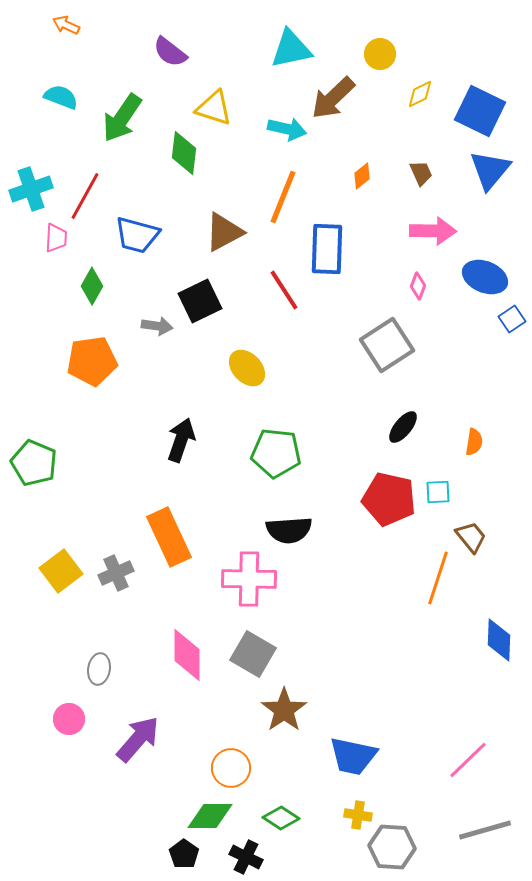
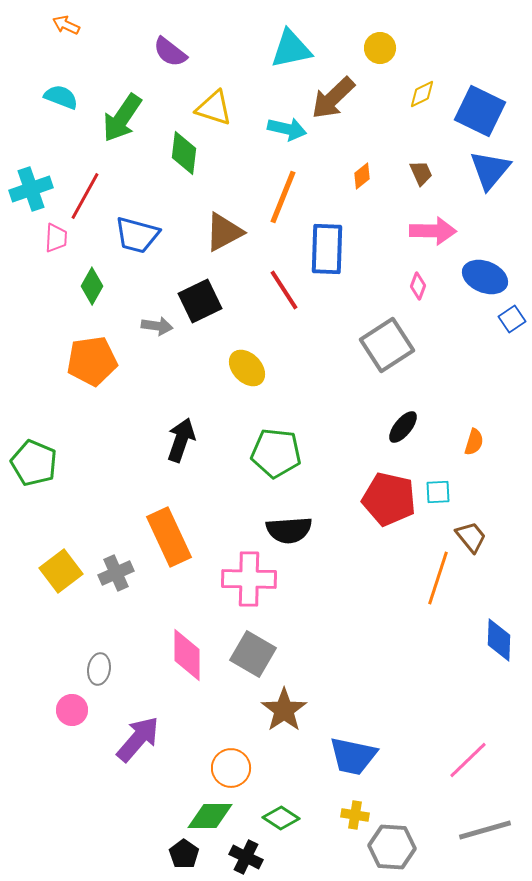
yellow circle at (380, 54): moved 6 px up
yellow diamond at (420, 94): moved 2 px right
orange semicircle at (474, 442): rotated 8 degrees clockwise
pink circle at (69, 719): moved 3 px right, 9 px up
yellow cross at (358, 815): moved 3 px left
